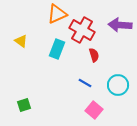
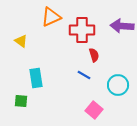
orange triangle: moved 6 px left, 3 px down
purple arrow: moved 2 px right, 1 px down
red cross: rotated 30 degrees counterclockwise
cyan rectangle: moved 21 px left, 29 px down; rotated 30 degrees counterclockwise
blue line: moved 1 px left, 8 px up
green square: moved 3 px left, 4 px up; rotated 24 degrees clockwise
